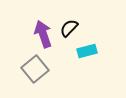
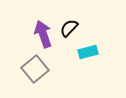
cyan rectangle: moved 1 px right, 1 px down
